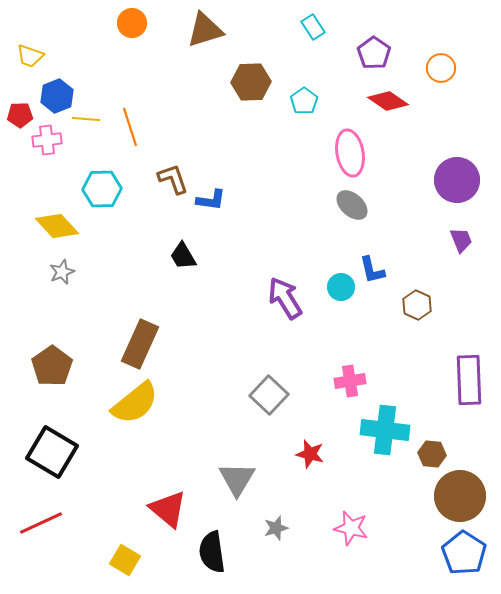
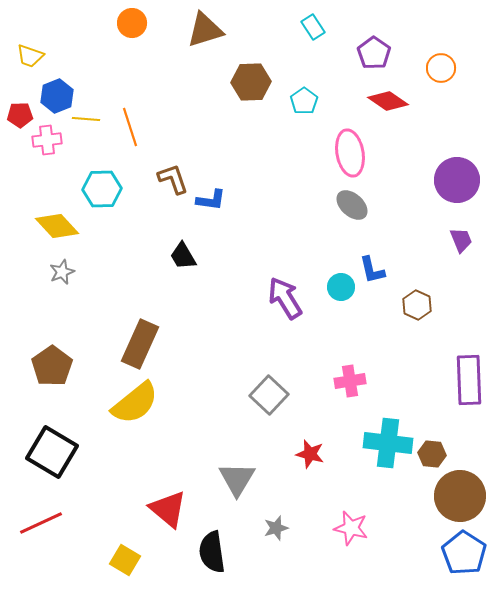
cyan cross at (385, 430): moved 3 px right, 13 px down
